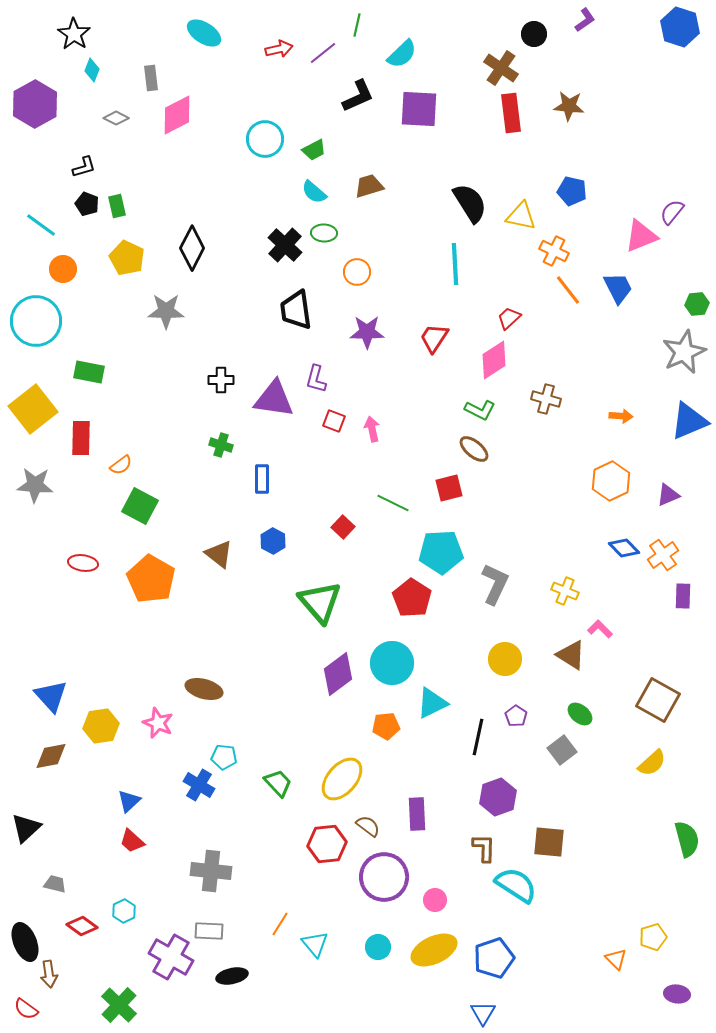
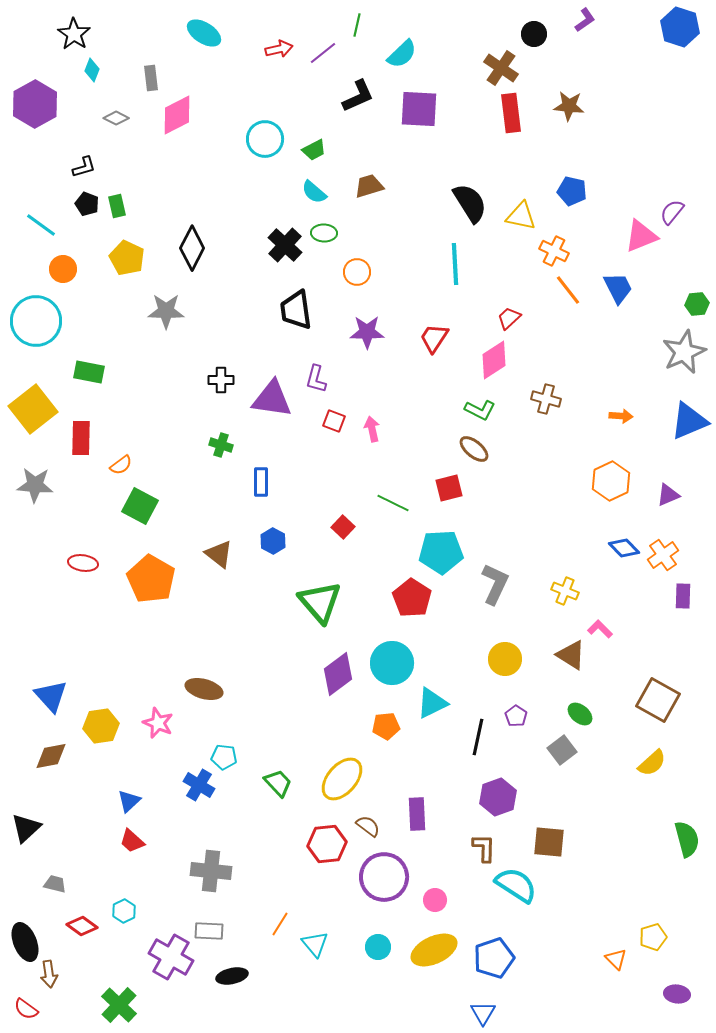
purple triangle at (274, 399): moved 2 px left
blue rectangle at (262, 479): moved 1 px left, 3 px down
